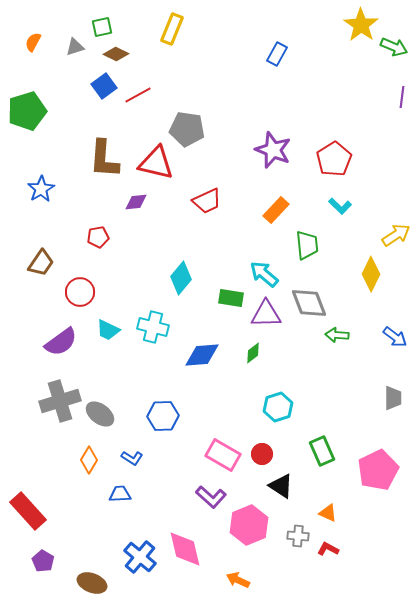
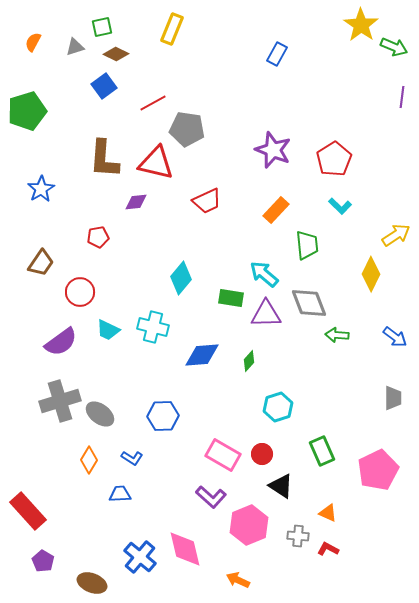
red line at (138, 95): moved 15 px right, 8 px down
green diamond at (253, 353): moved 4 px left, 8 px down; rotated 10 degrees counterclockwise
